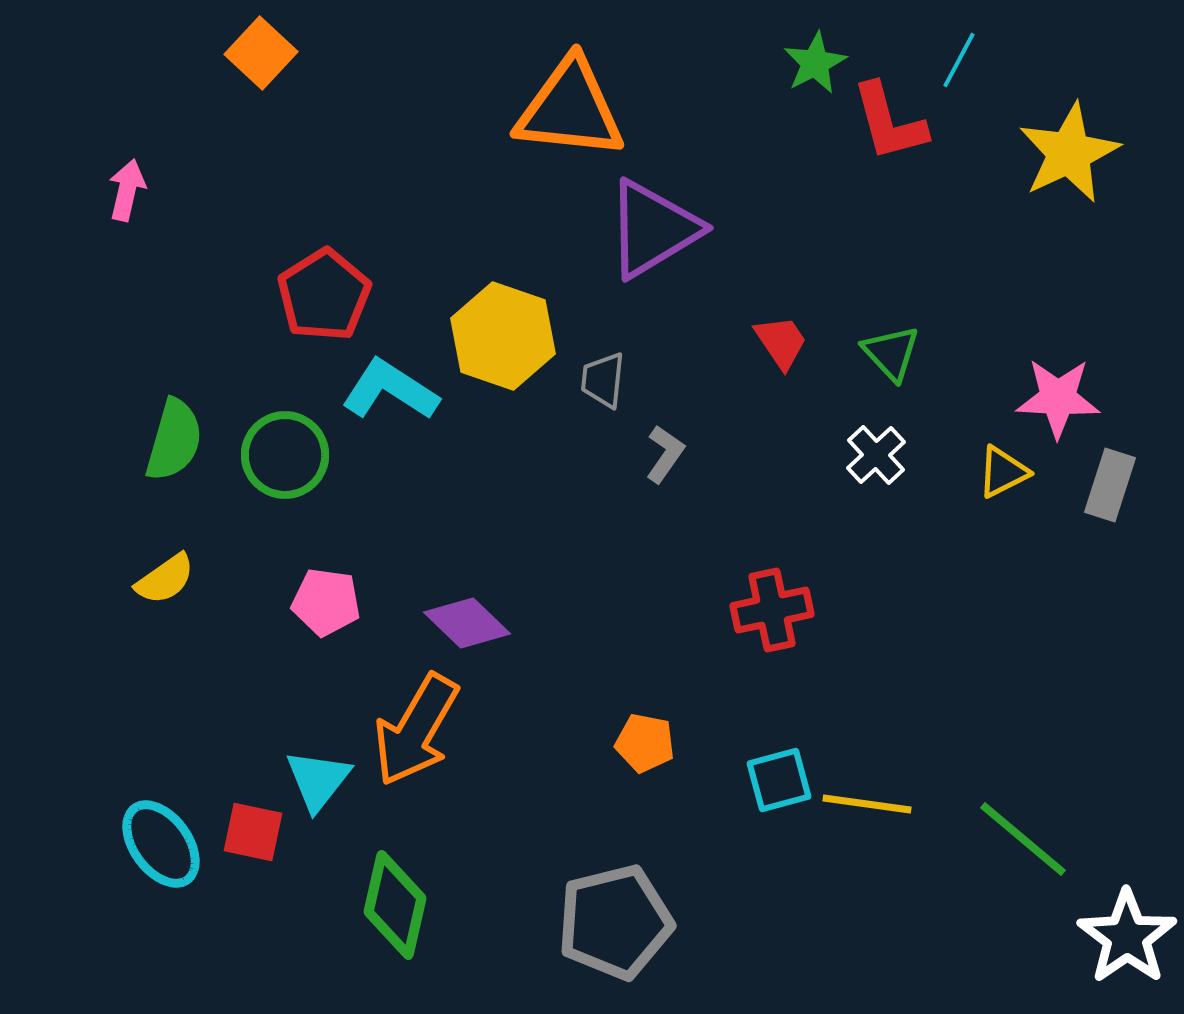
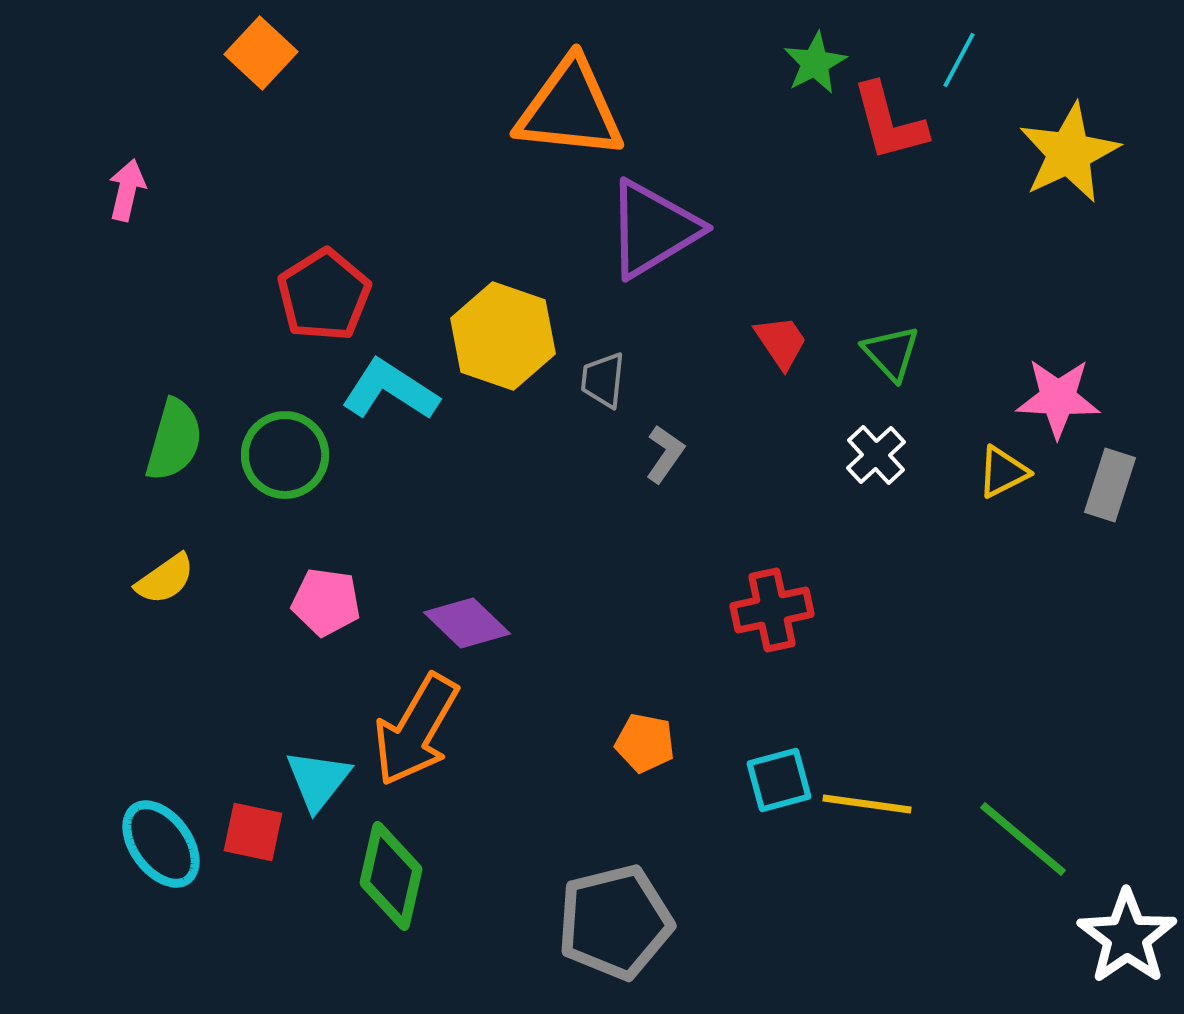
green diamond: moved 4 px left, 29 px up
